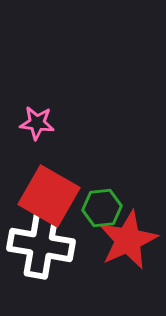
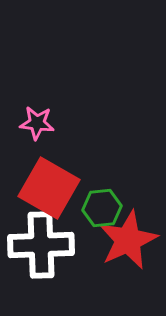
red square: moved 8 px up
white cross: rotated 12 degrees counterclockwise
